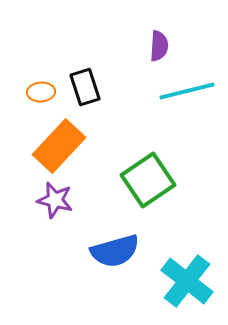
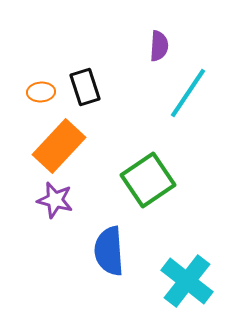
cyan line: moved 1 px right, 2 px down; rotated 42 degrees counterclockwise
blue semicircle: moved 6 px left; rotated 102 degrees clockwise
